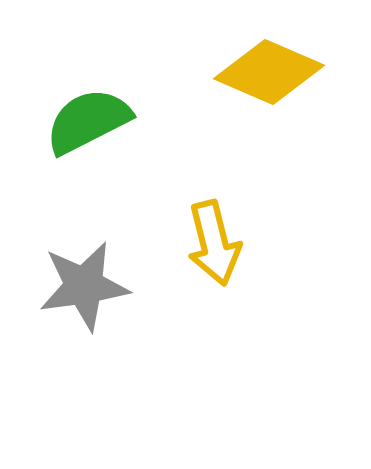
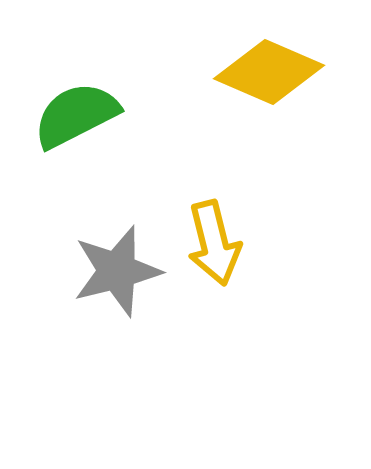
green semicircle: moved 12 px left, 6 px up
gray star: moved 33 px right, 15 px up; rotated 6 degrees counterclockwise
